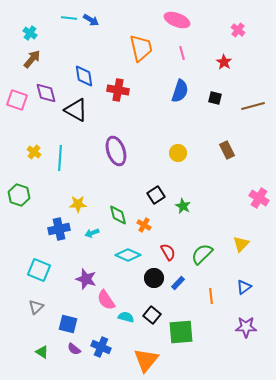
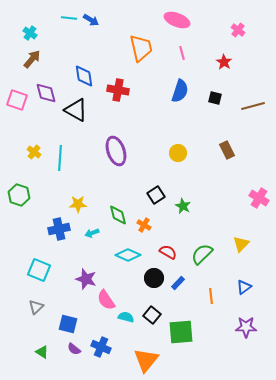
red semicircle at (168, 252): rotated 30 degrees counterclockwise
